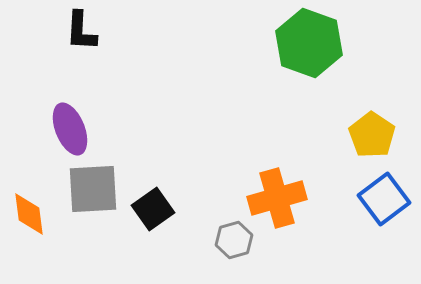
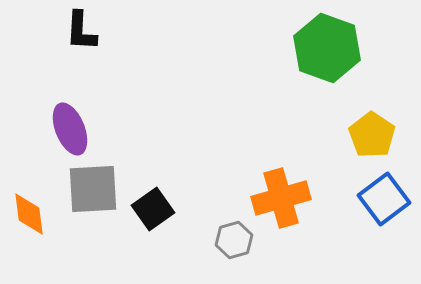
green hexagon: moved 18 px right, 5 px down
orange cross: moved 4 px right
